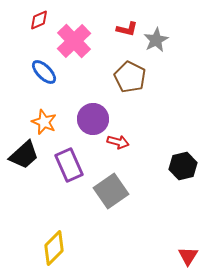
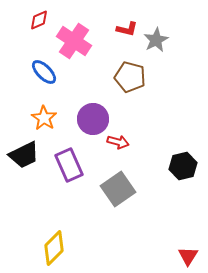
pink cross: rotated 12 degrees counterclockwise
brown pentagon: rotated 12 degrees counterclockwise
orange star: moved 4 px up; rotated 10 degrees clockwise
black trapezoid: rotated 16 degrees clockwise
gray square: moved 7 px right, 2 px up
